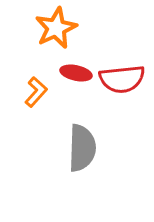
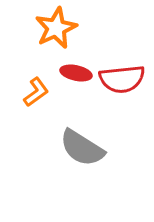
orange L-shape: rotated 12 degrees clockwise
gray semicircle: rotated 120 degrees clockwise
